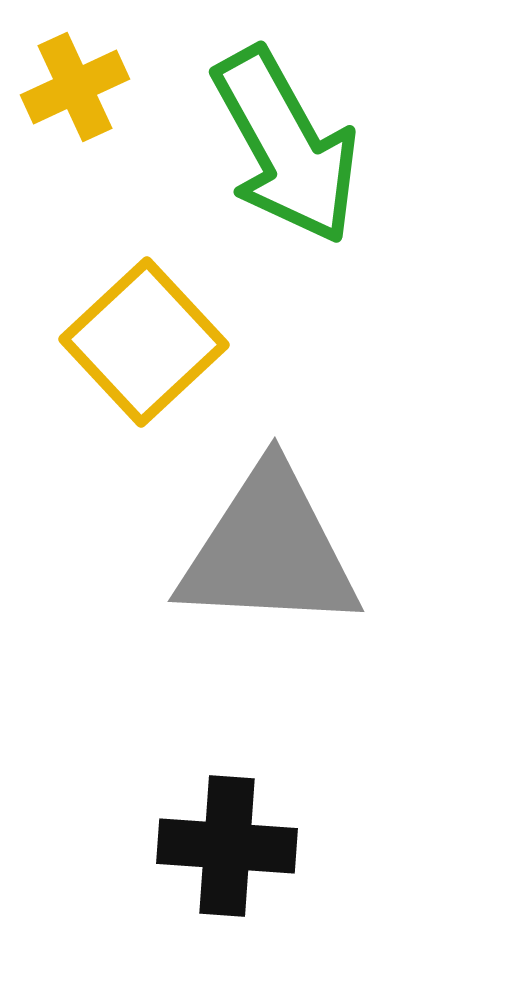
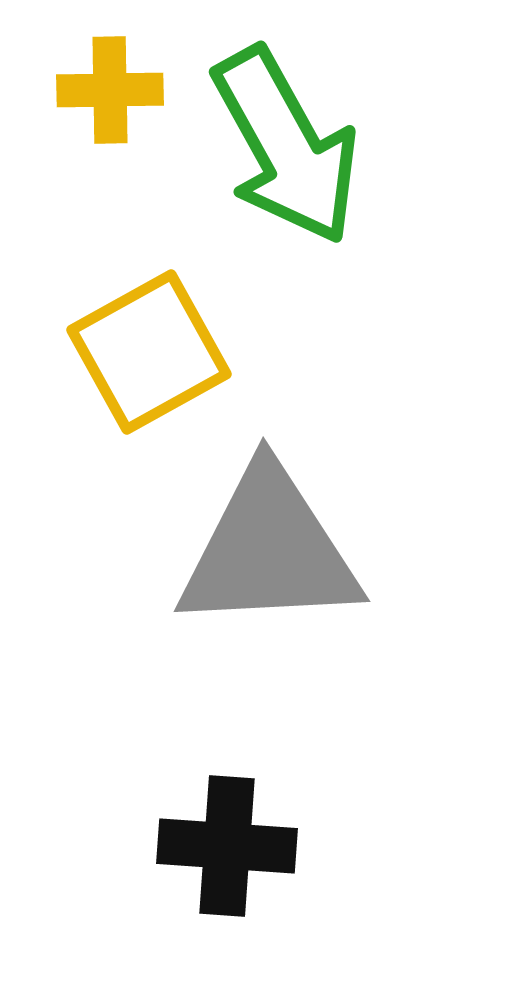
yellow cross: moved 35 px right, 3 px down; rotated 24 degrees clockwise
yellow square: moved 5 px right, 10 px down; rotated 14 degrees clockwise
gray triangle: rotated 6 degrees counterclockwise
